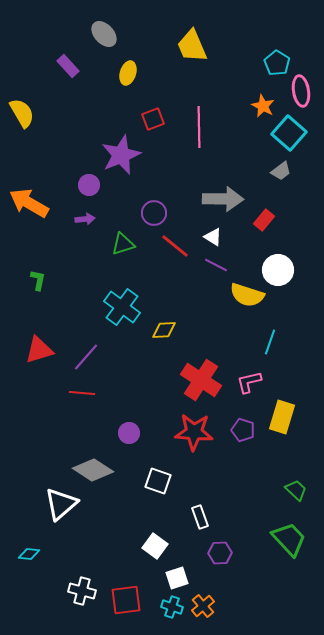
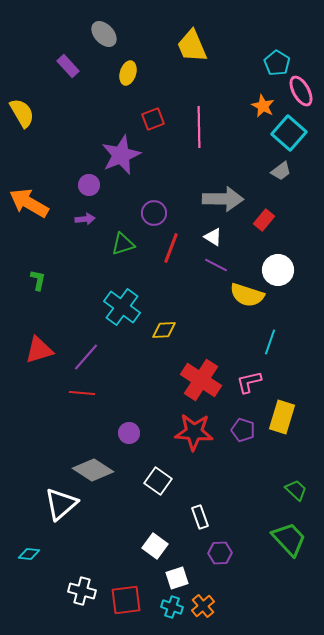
pink ellipse at (301, 91): rotated 20 degrees counterclockwise
red line at (175, 246): moved 4 px left, 2 px down; rotated 72 degrees clockwise
white square at (158, 481): rotated 16 degrees clockwise
